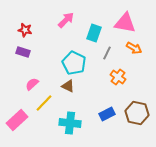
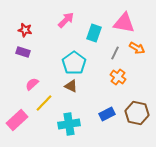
pink triangle: moved 1 px left
orange arrow: moved 3 px right
gray line: moved 8 px right
cyan pentagon: rotated 10 degrees clockwise
brown triangle: moved 3 px right
cyan cross: moved 1 px left, 1 px down; rotated 15 degrees counterclockwise
